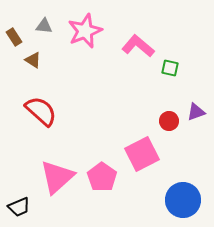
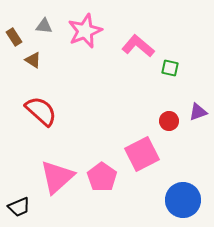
purple triangle: moved 2 px right
